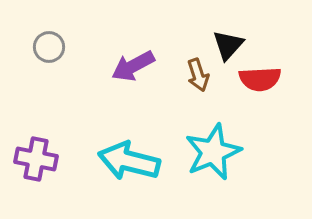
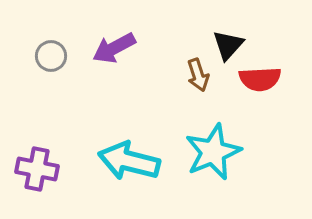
gray circle: moved 2 px right, 9 px down
purple arrow: moved 19 px left, 18 px up
purple cross: moved 1 px right, 10 px down
